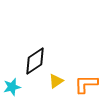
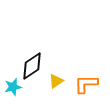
black diamond: moved 3 px left, 5 px down
cyan star: moved 1 px right
